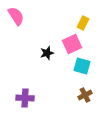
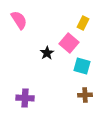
pink semicircle: moved 3 px right, 4 px down
pink square: moved 3 px left, 1 px up; rotated 24 degrees counterclockwise
black star: rotated 16 degrees counterclockwise
brown cross: rotated 24 degrees clockwise
